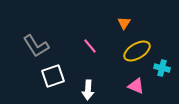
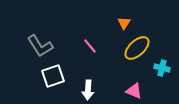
gray L-shape: moved 4 px right
yellow ellipse: moved 3 px up; rotated 12 degrees counterclockwise
pink triangle: moved 2 px left, 5 px down
